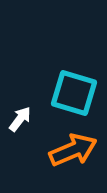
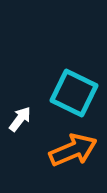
cyan square: rotated 9 degrees clockwise
